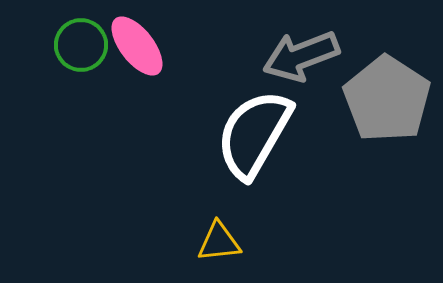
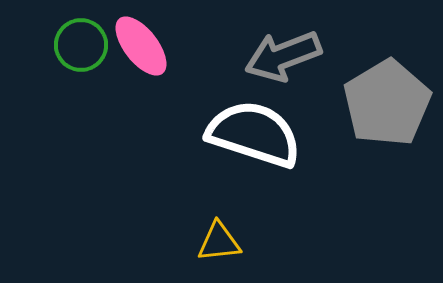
pink ellipse: moved 4 px right
gray arrow: moved 18 px left
gray pentagon: moved 4 px down; rotated 8 degrees clockwise
white semicircle: rotated 78 degrees clockwise
